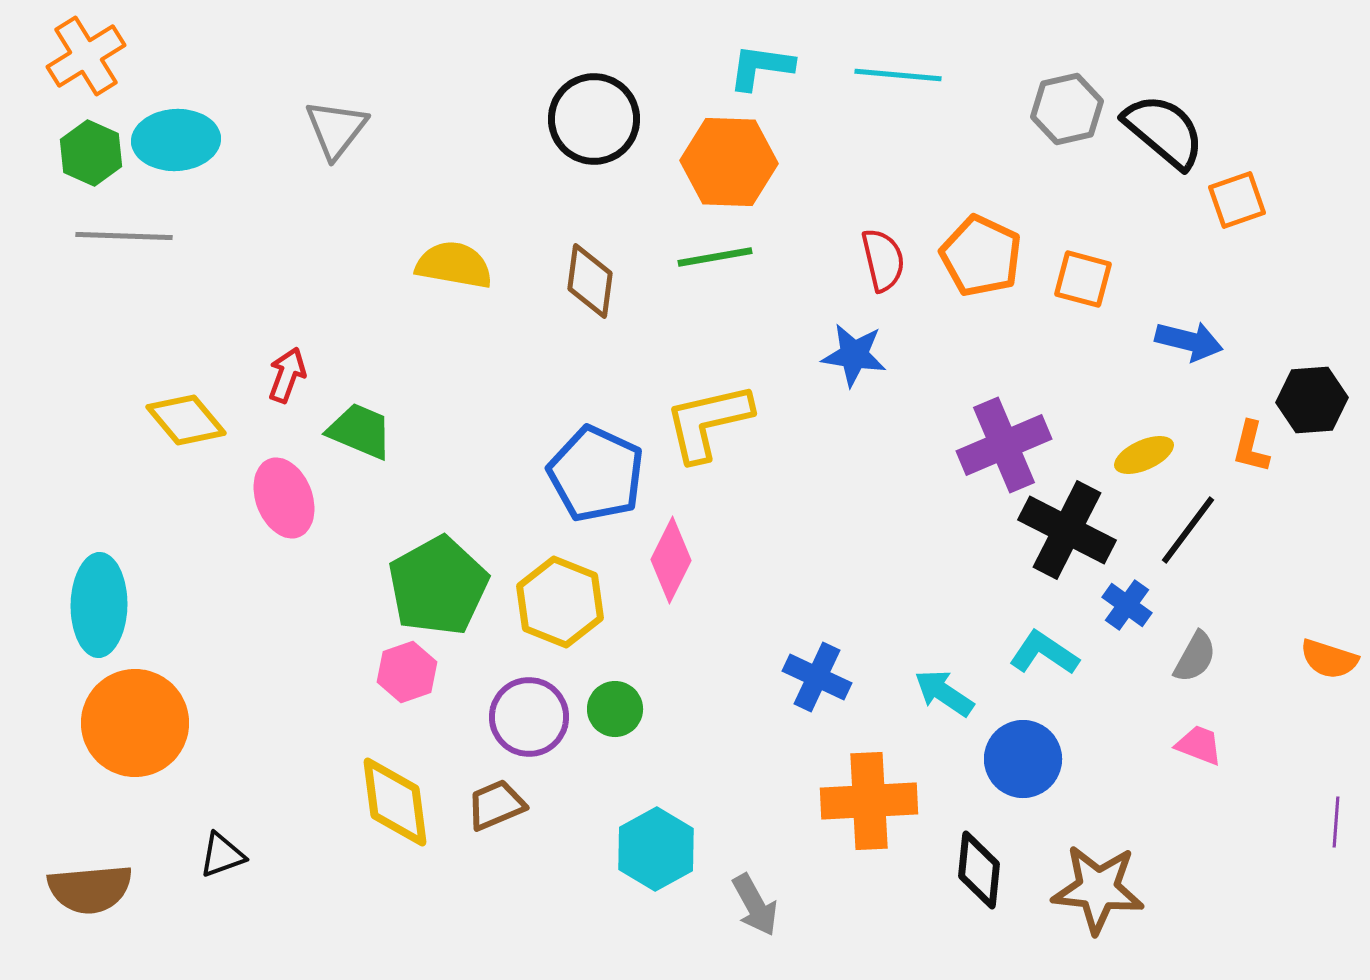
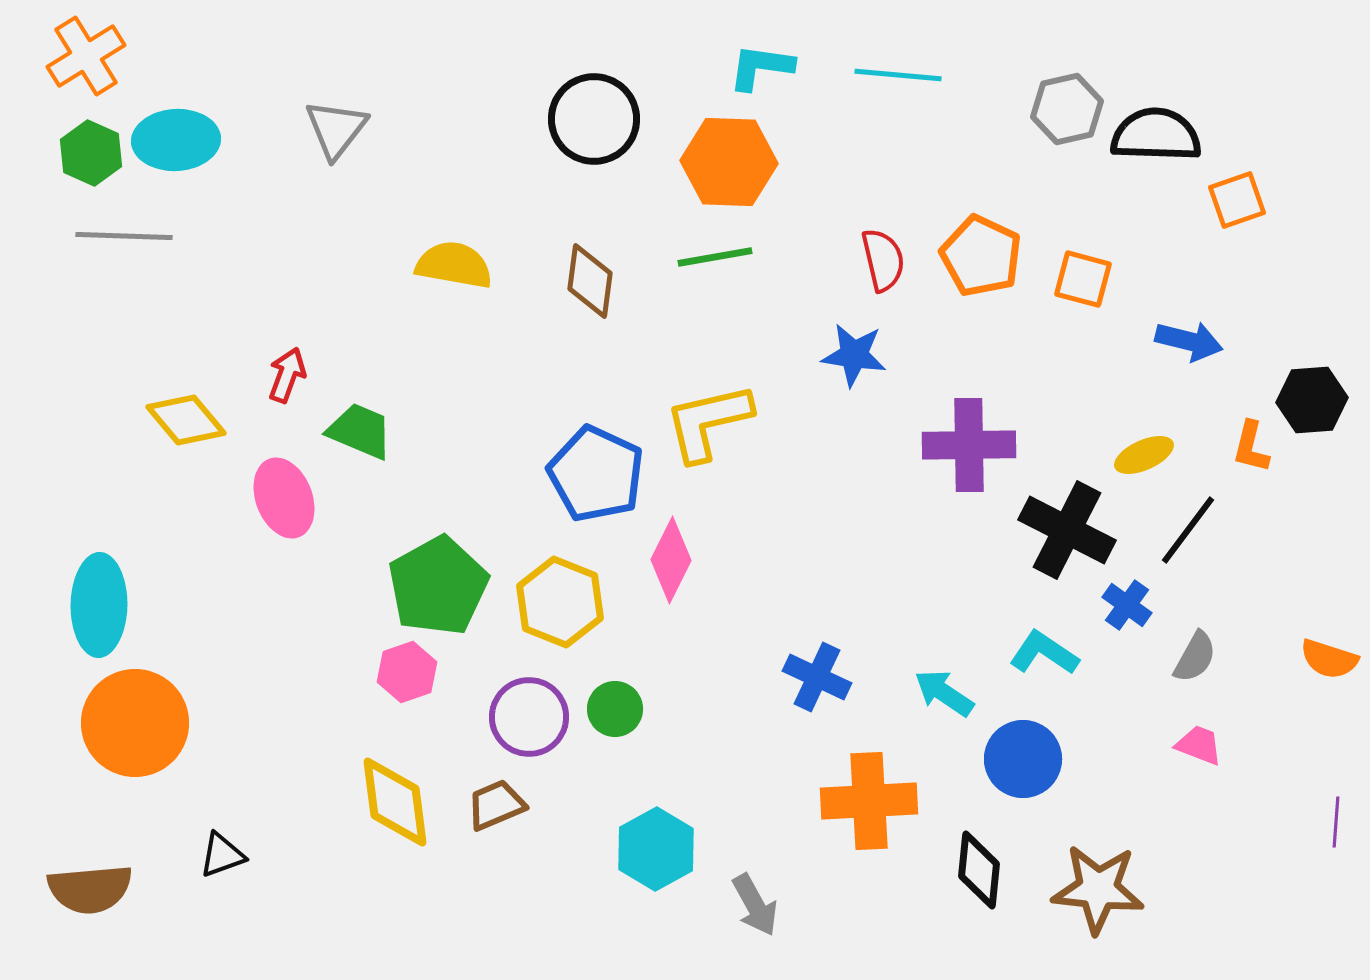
black semicircle at (1164, 131): moved 8 px left, 4 px down; rotated 38 degrees counterclockwise
purple cross at (1004, 445): moved 35 px left; rotated 22 degrees clockwise
